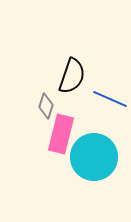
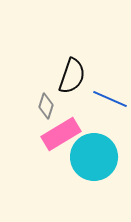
pink rectangle: rotated 45 degrees clockwise
